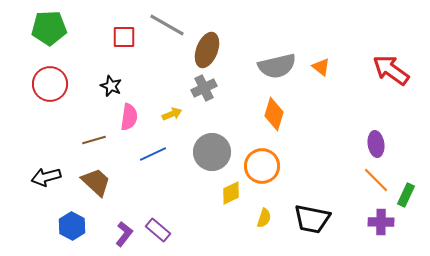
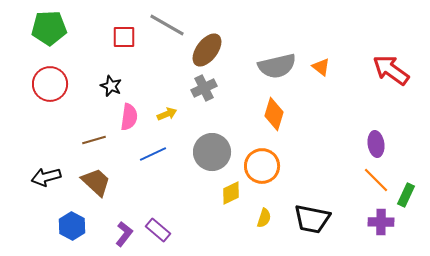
brown ellipse: rotated 16 degrees clockwise
yellow arrow: moved 5 px left
